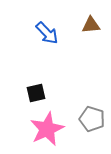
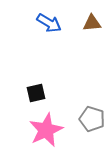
brown triangle: moved 1 px right, 2 px up
blue arrow: moved 2 px right, 10 px up; rotated 15 degrees counterclockwise
pink star: moved 1 px left, 1 px down
